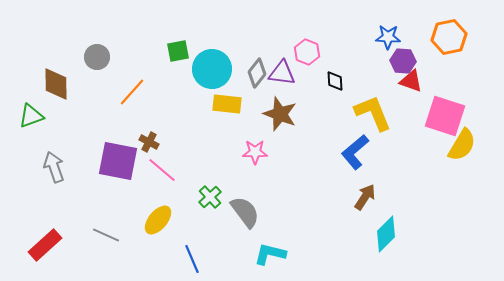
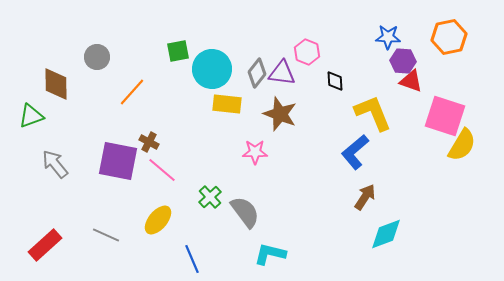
gray arrow: moved 1 px right, 3 px up; rotated 20 degrees counterclockwise
cyan diamond: rotated 24 degrees clockwise
